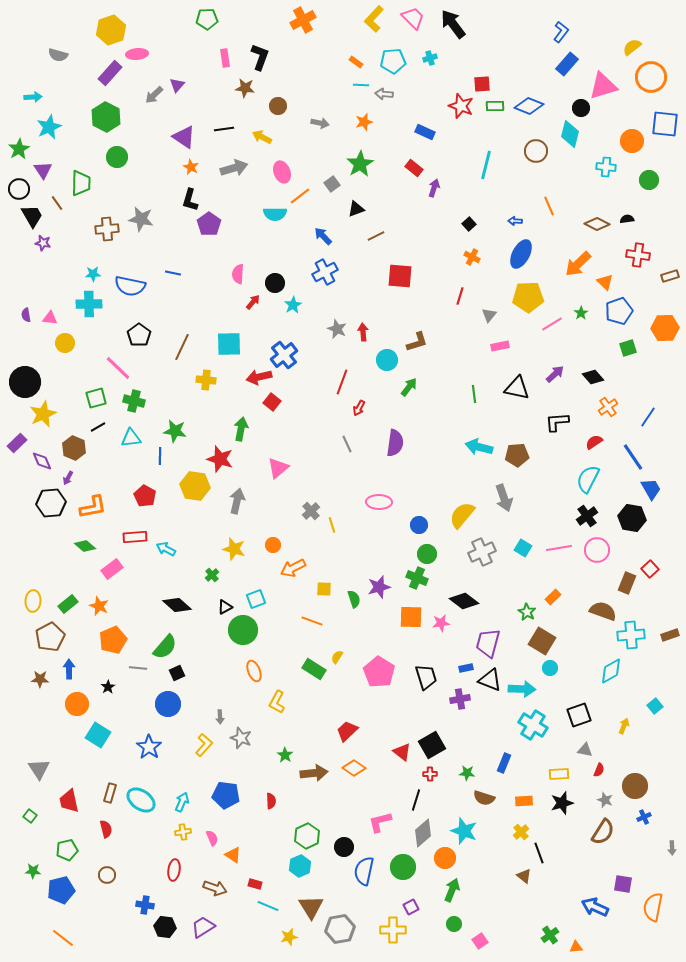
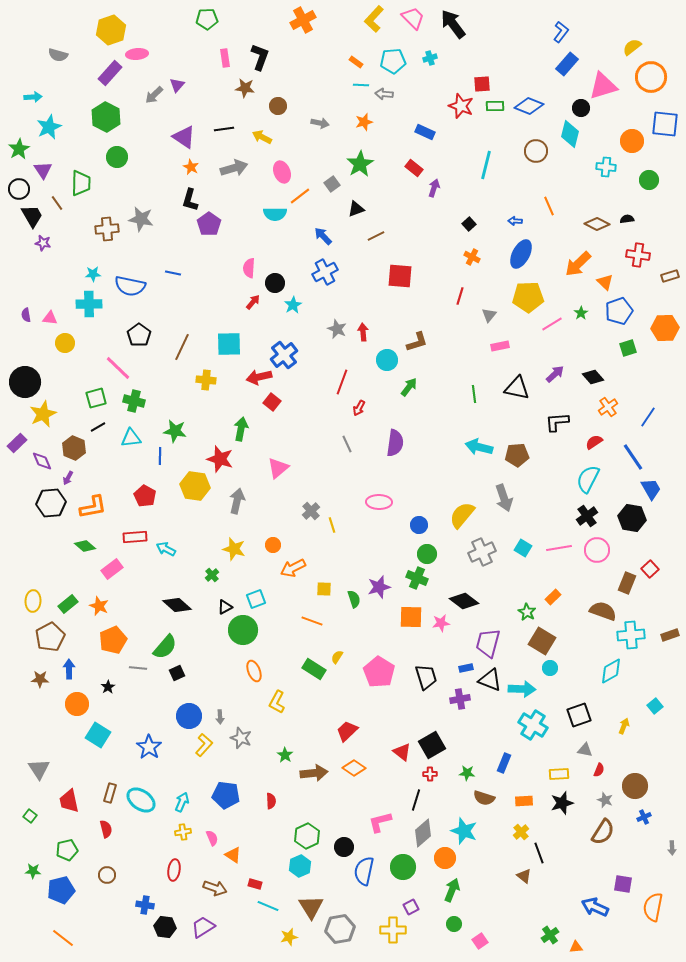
pink semicircle at (238, 274): moved 11 px right, 6 px up
blue circle at (168, 704): moved 21 px right, 12 px down
